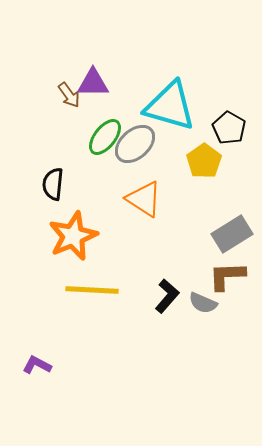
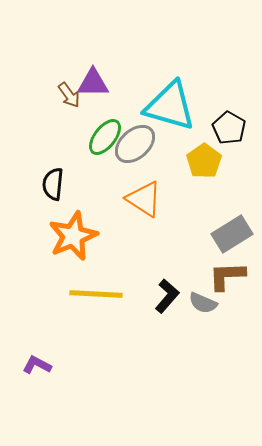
yellow line: moved 4 px right, 4 px down
